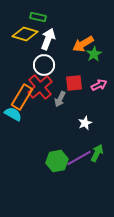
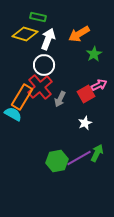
orange arrow: moved 4 px left, 10 px up
red square: moved 12 px right, 11 px down; rotated 24 degrees counterclockwise
